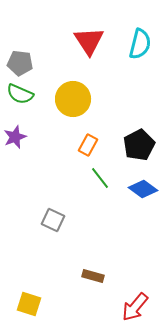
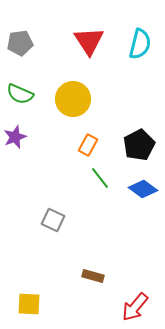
gray pentagon: moved 20 px up; rotated 15 degrees counterclockwise
yellow square: rotated 15 degrees counterclockwise
